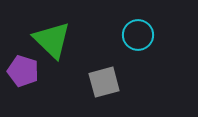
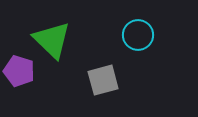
purple pentagon: moved 4 px left
gray square: moved 1 px left, 2 px up
